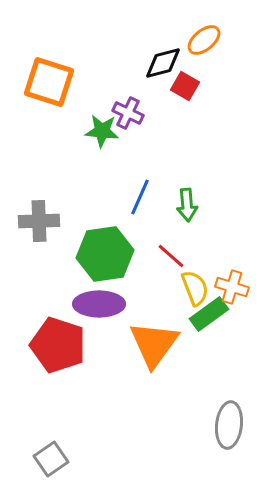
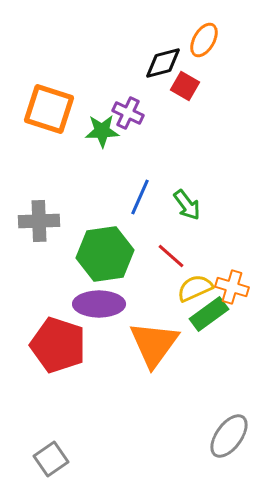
orange ellipse: rotated 20 degrees counterclockwise
orange square: moved 27 px down
green star: rotated 8 degrees counterclockwise
green arrow: rotated 32 degrees counterclockwise
yellow semicircle: rotated 93 degrees counterclockwise
gray ellipse: moved 11 px down; rotated 30 degrees clockwise
